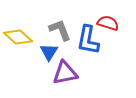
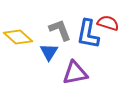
blue L-shape: moved 6 px up
purple triangle: moved 10 px right
